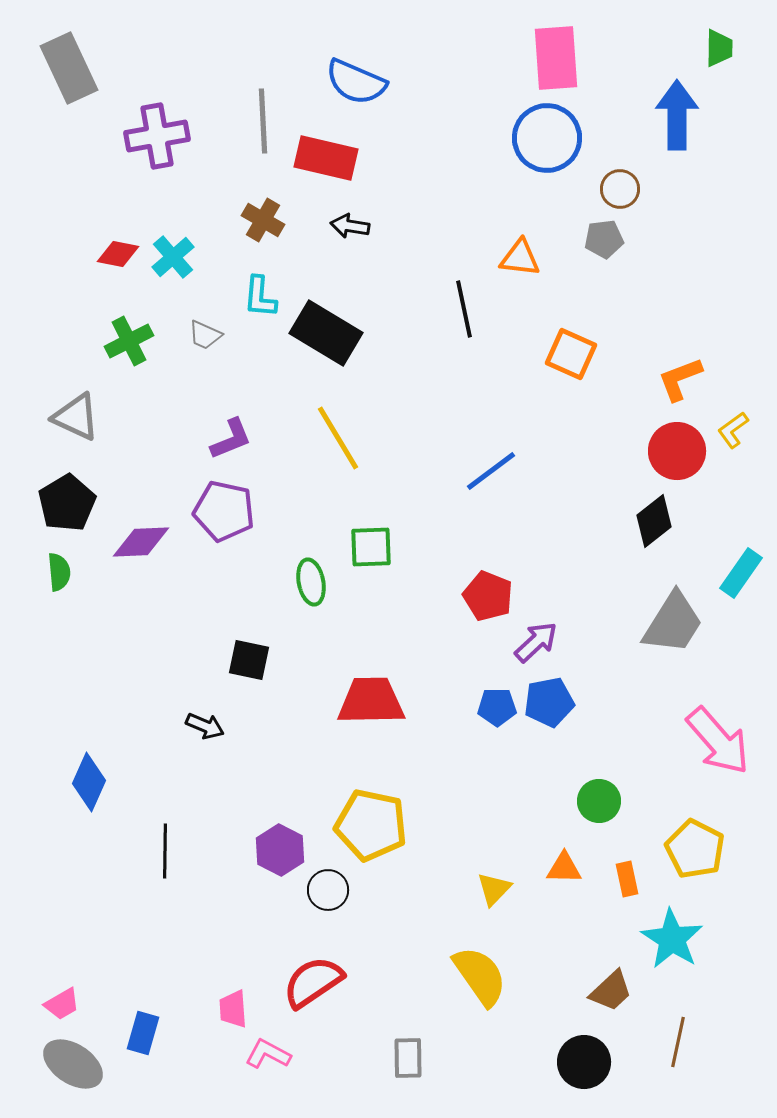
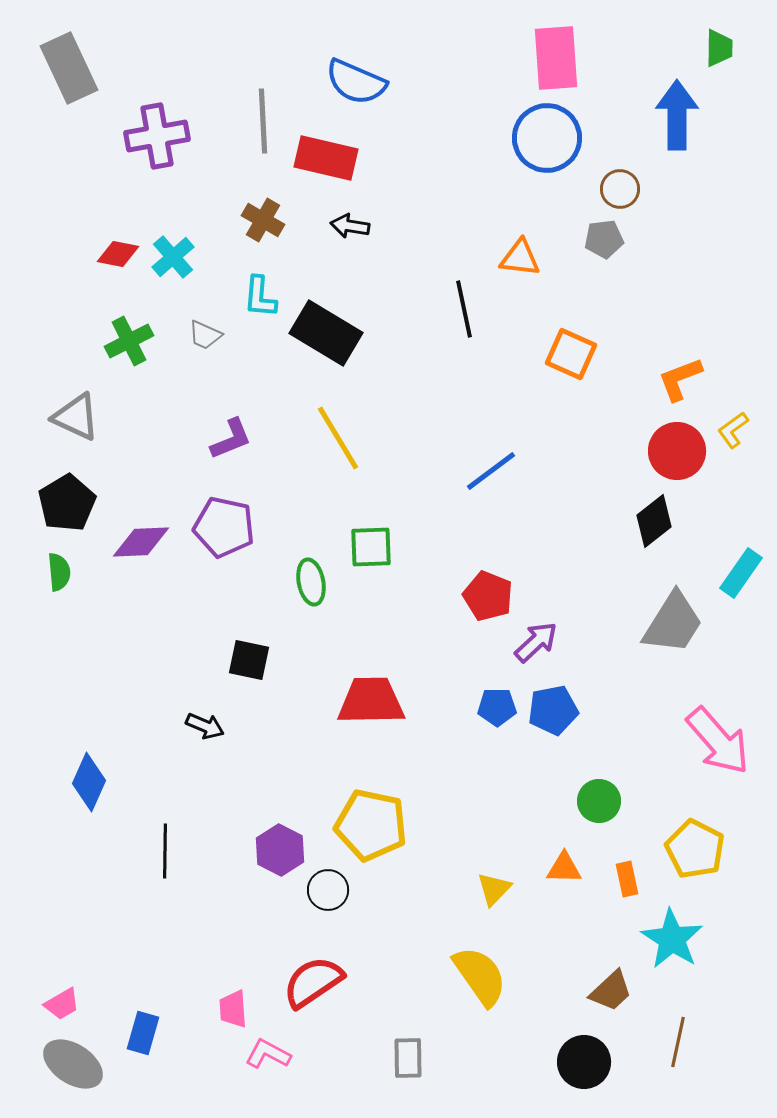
purple pentagon at (224, 511): moved 16 px down
blue pentagon at (549, 702): moved 4 px right, 8 px down
